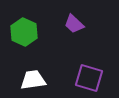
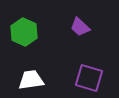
purple trapezoid: moved 6 px right, 3 px down
white trapezoid: moved 2 px left
